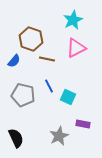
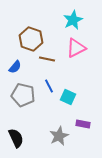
blue semicircle: moved 1 px right, 6 px down
